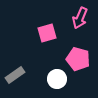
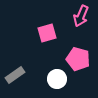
pink arrow: moved 1 px right, 2 px up
